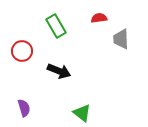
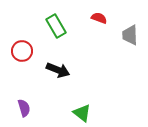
red semicircle: rotated 28 degrees clockwise
gray trapezoid: moved 9 px right, 4 px up
black arrow: moved 1 px left, 1 px up
